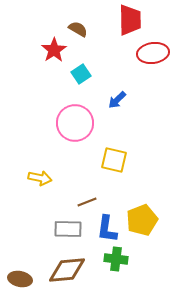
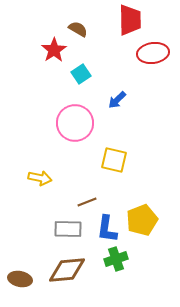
green cross: rotated 25 degrees counterclockwise
